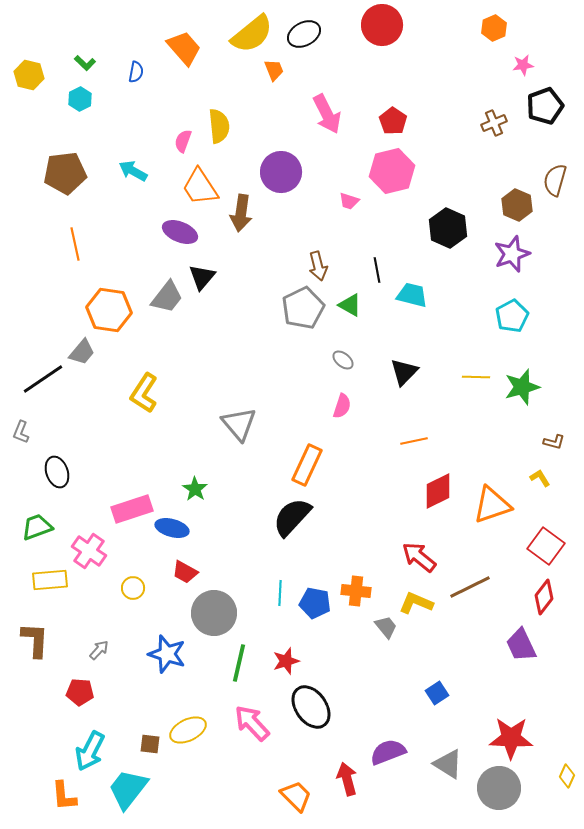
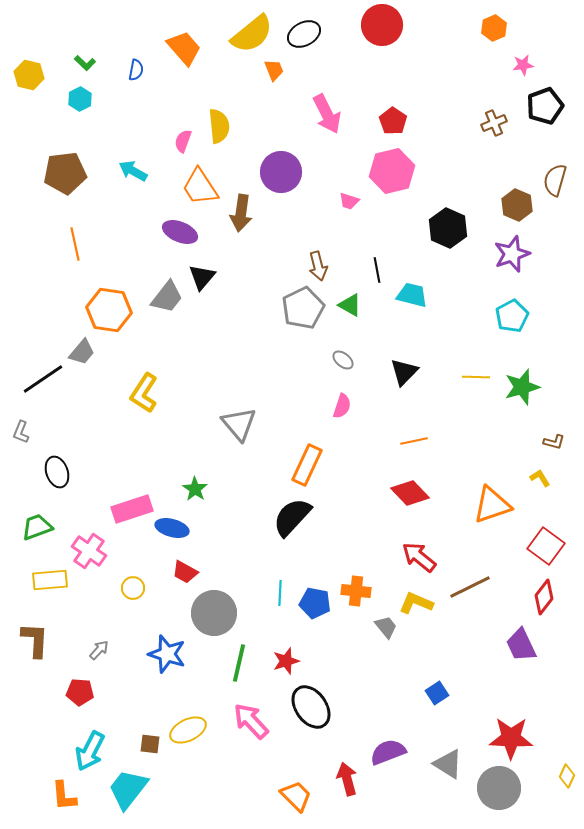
blue semicircle at (136, 72): moved 2 px up
red diamond at (438, 491): moved 28 px left, 2 px down; rotated 72 degrees clockwise
pink arrow at (252, 723): moved 1 px left, 2 px up
